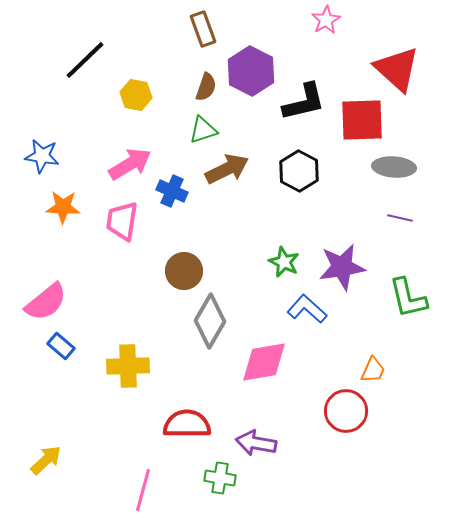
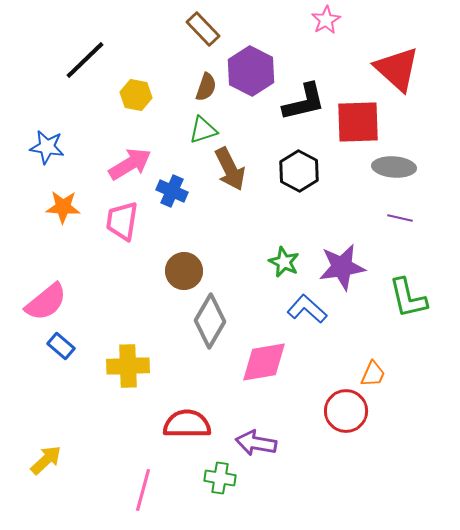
brown rectangle: rotated 24 degrees counterclockwise
red square: moved 4 px left, 2 px down
blue star: moved 5 px right, 9 px up
brown arrow: moved 3 px right; rotated 90 degrees clockwise
orange trapezoid: moved 4 px down
